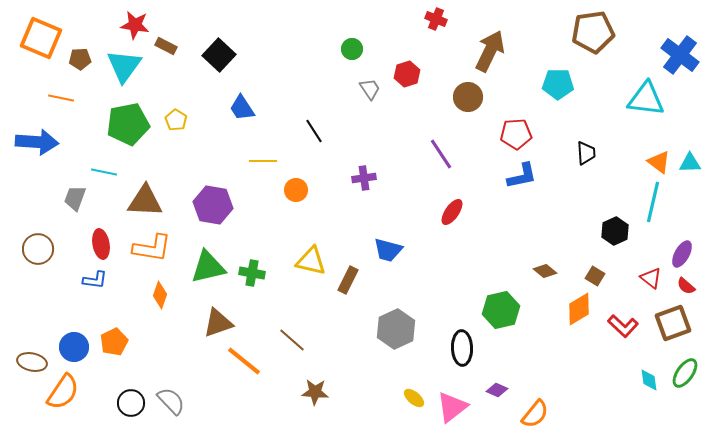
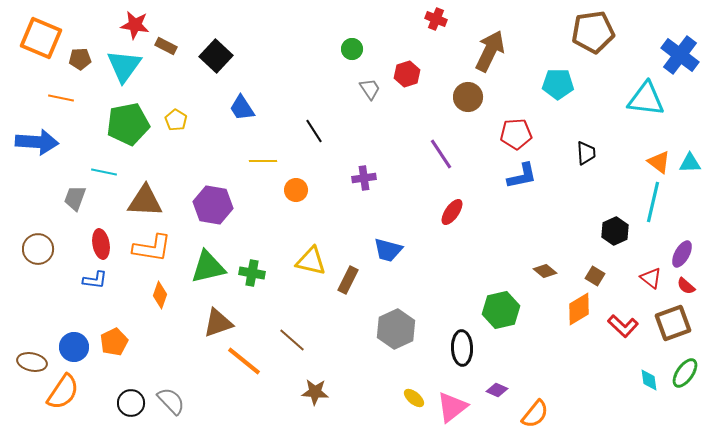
black square at (219, 55): moved 3 px left, 1 px down
